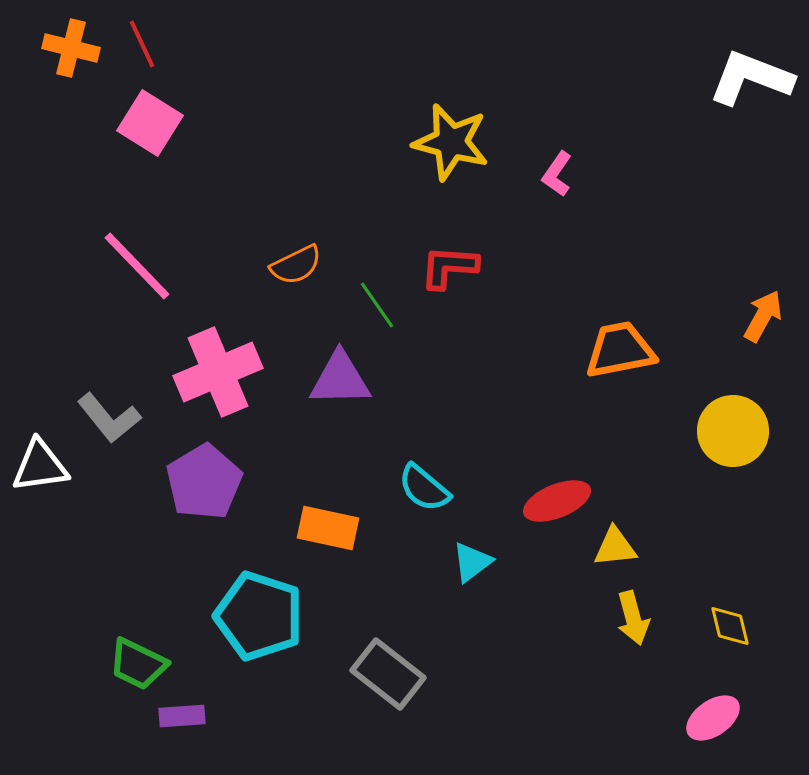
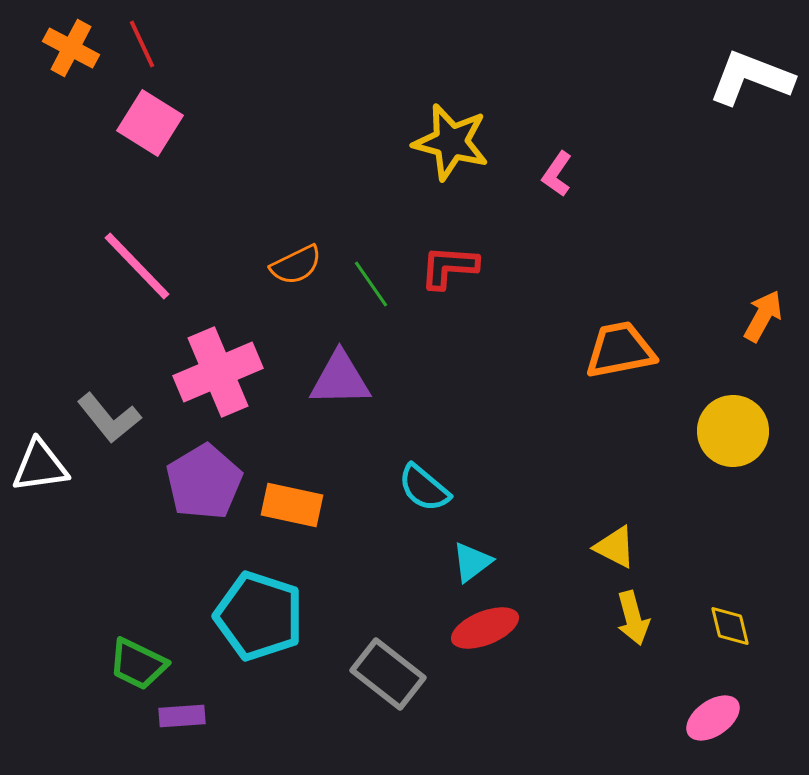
orange cross: rotated 14 degrees clockwise
green line: moved 6 px left, 21 px up
red ellipse: moved 72 px left, 127 px down
orange rectangle: moved 36 px left, 23 px up
yellow triangle: rotated 33 degrees clockwise
